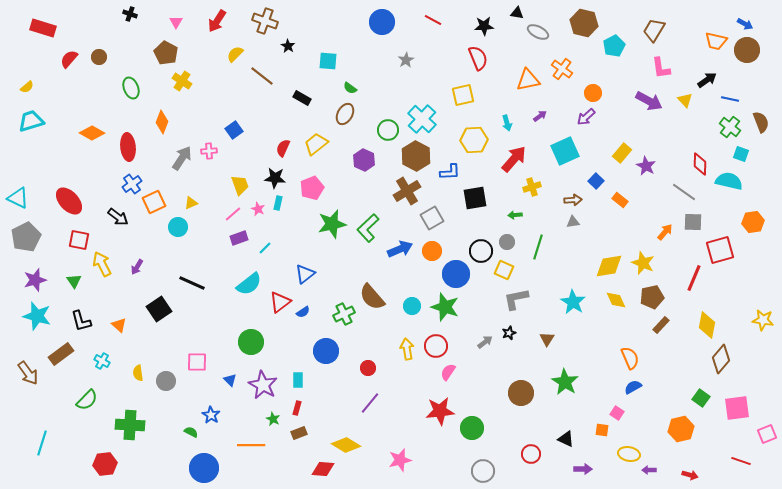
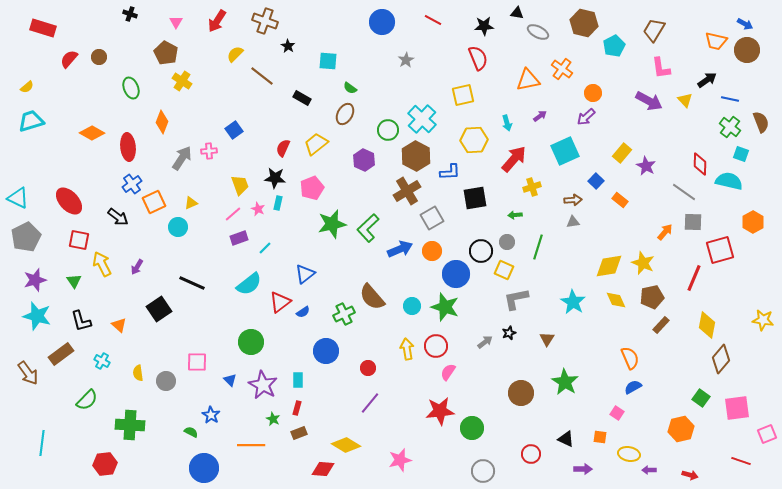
orange hexagon at (753, 222): rotated 20 degrees counterclockwise
orange square at (602, 430): moved 2 px left, 7 px down
cyan line at (42, 443): rotated 10 degrees counterclockwise
